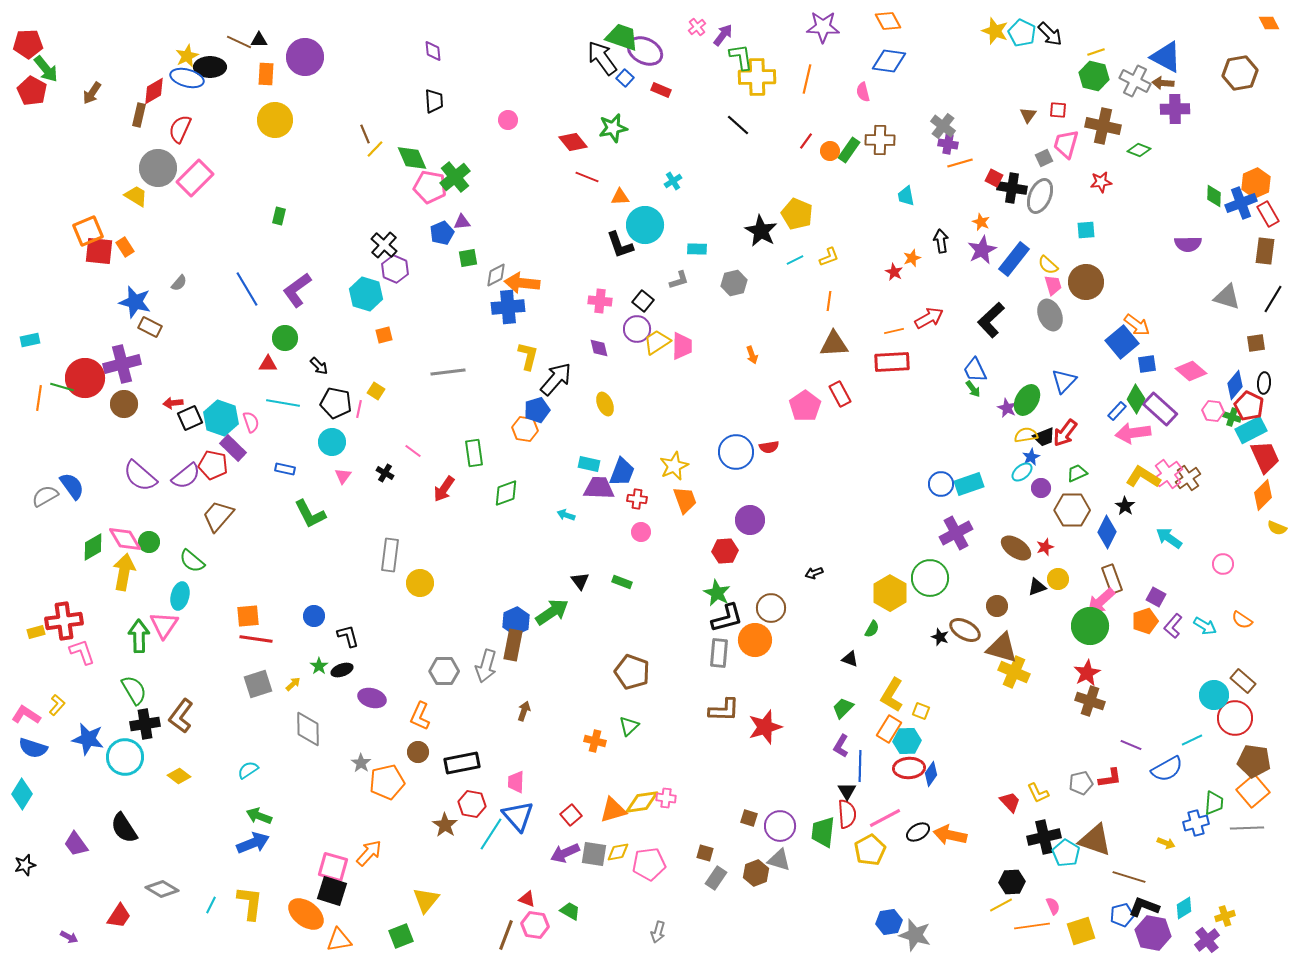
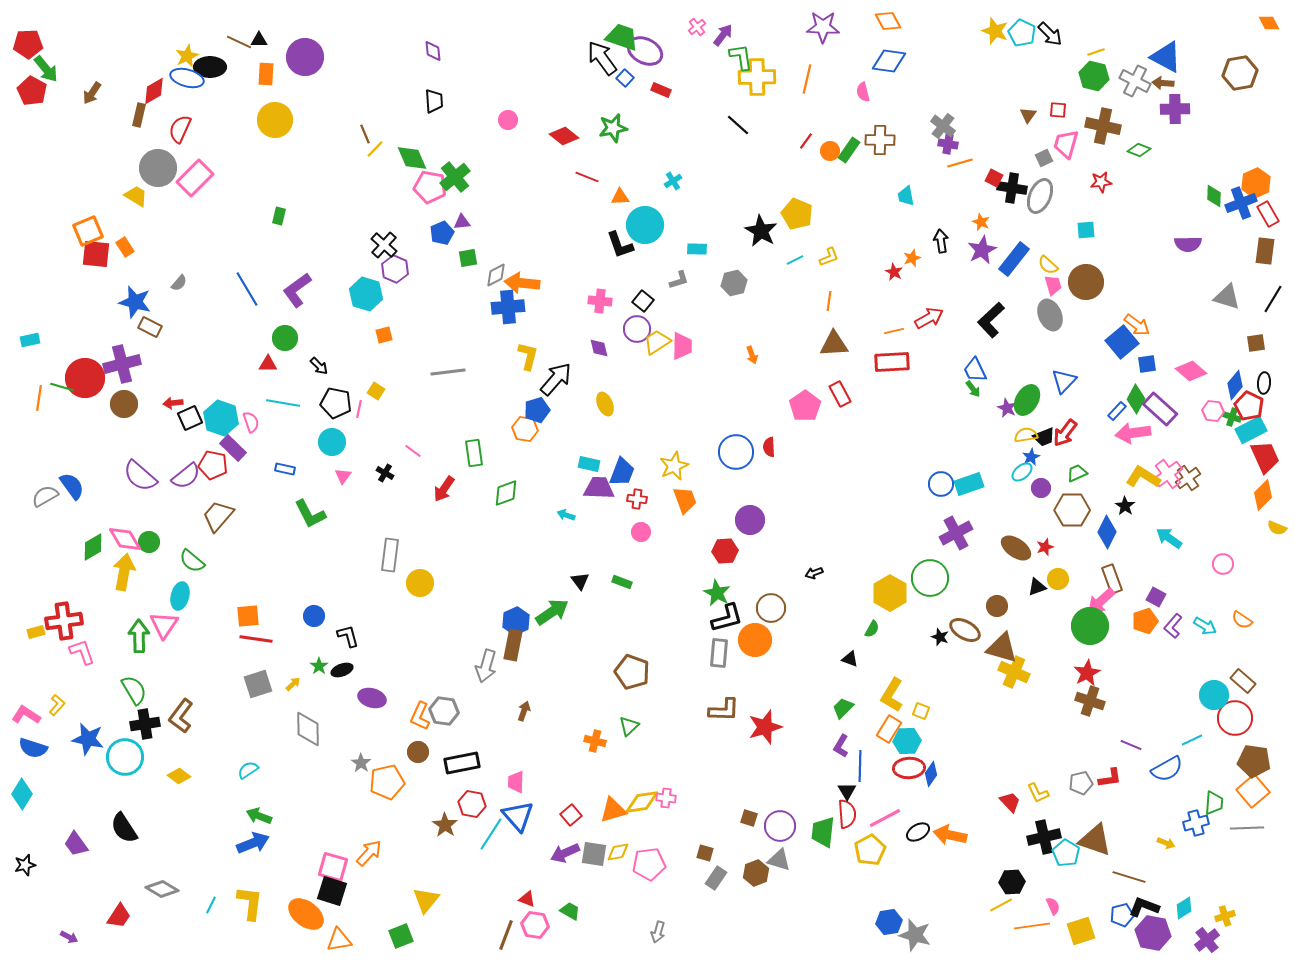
red diamond at (573, 142): moved 9 px left, 6 px up; rotated 12 degrees counterclockwise
red square at (99, 251): moved 3 px left, 3 px down
red semicircle at (769, 447): rotated 96 degrees clockwise
gray hexagon at (444, 671): moved 40 px down; rotated 8 degrees clockwise
